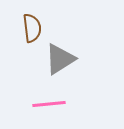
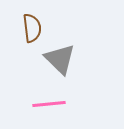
gray triangle: rotated 44 degrees counterclockwise
